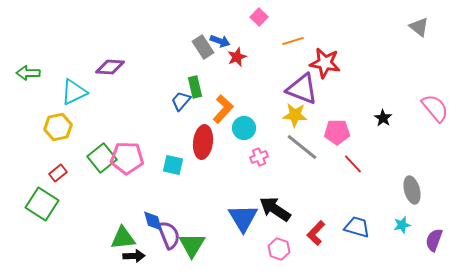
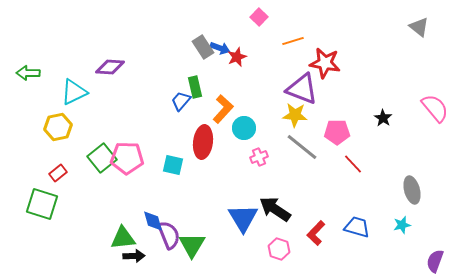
blue arrow at (220, 41): moved 7 px down
green square at (42, 204): rotated 16 degrees counterclockwise
purple semicircle at (434, 240): moved 1 px right, 21 px down
